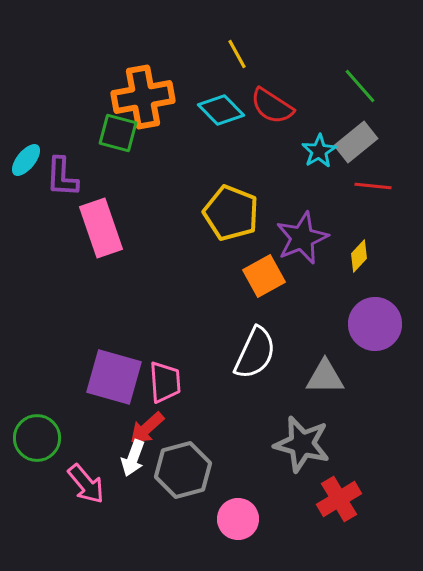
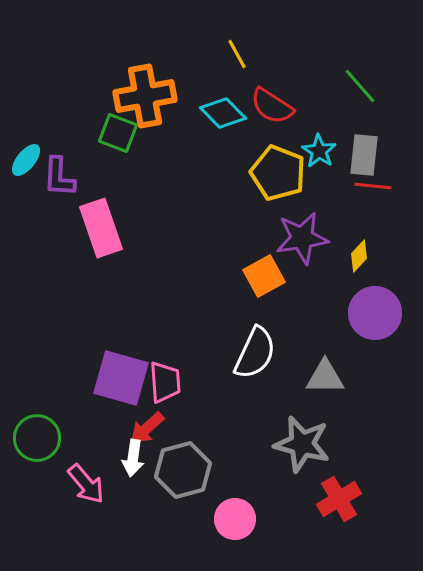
orange cross: moved 2 px right, 1 px up
cyan diamond: moved 2 px right, 3 px down
green square: rotated 6 degrees clockwise
gray rectangle: moved 8 px right, 13 px down; rotated 45 degrees counterclockwise
cyan star: rotated 8 degrees counterclockwise
purple L-shape: moved 3 px left
yellow pentagon: moved 47 px right, 40 px up
purple star: rotated 14 degrees clockwise
purple circle: moved 11 px up
purple square: moved 7 px right, 1 px down
white arrow: rotated 12 degrees counterclockwise
pink circle: moved 3 px left
